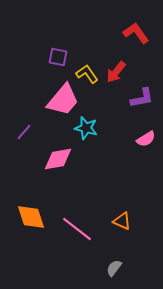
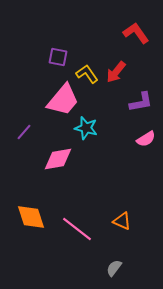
purple L-shape: moved 1 px left, 4 px down
